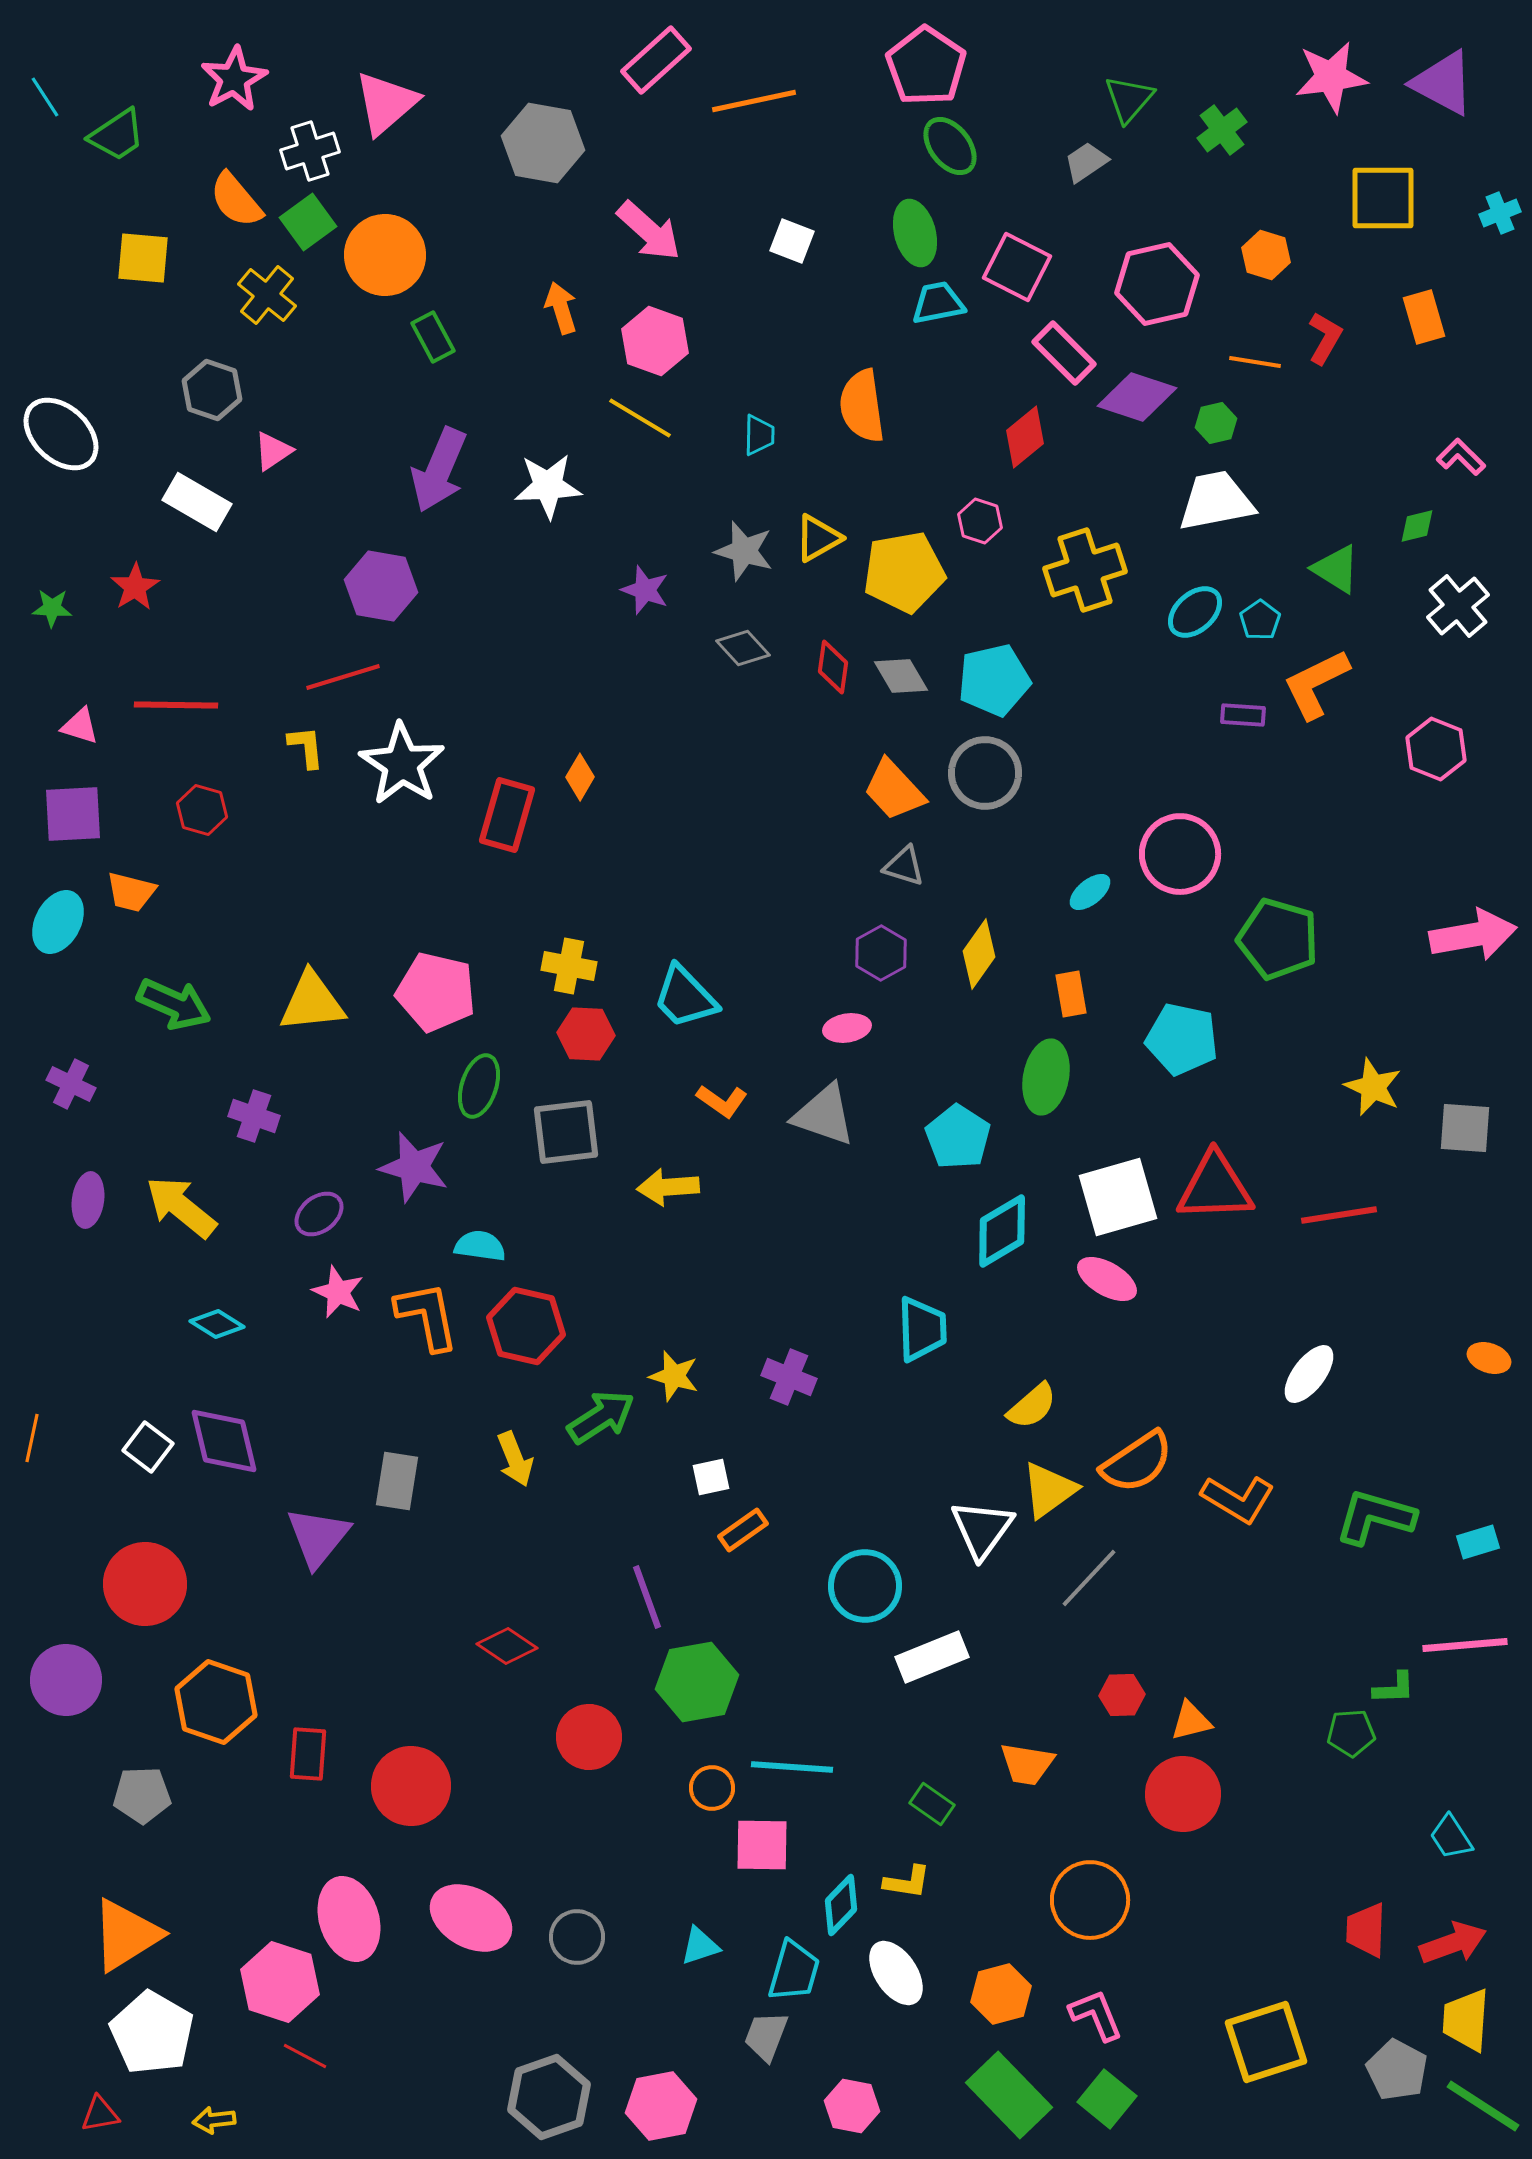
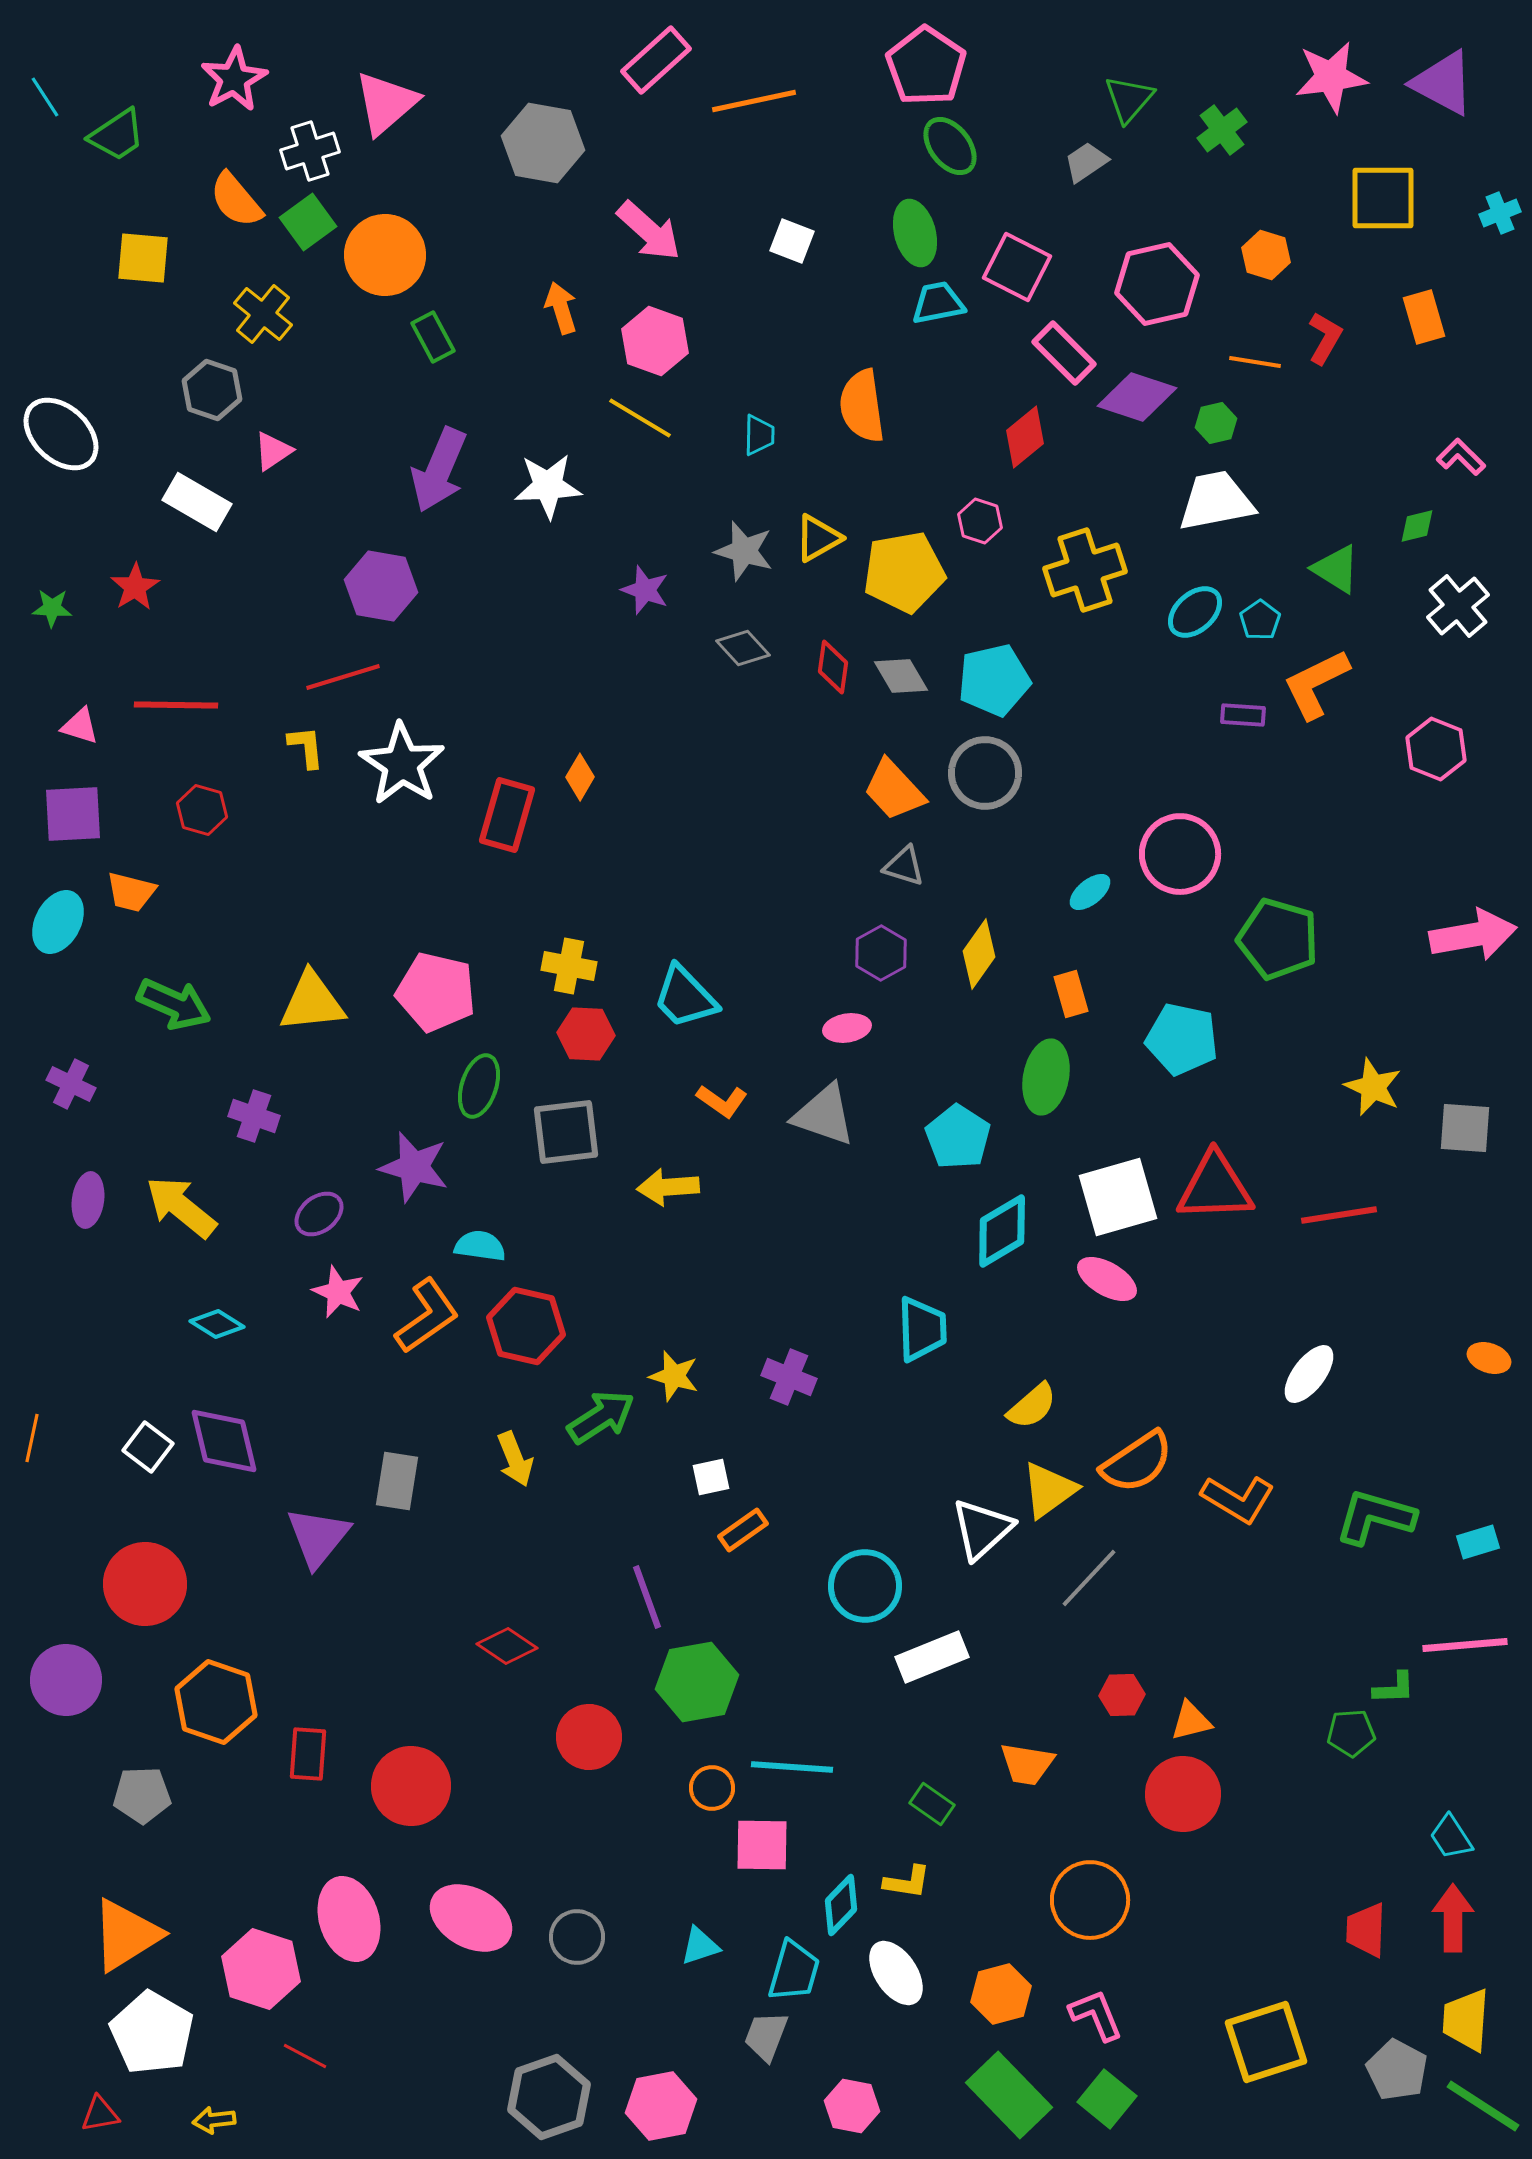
yellow cross at (267, 295): moved 4 px left, 19 px down
orange rectangle at (1071, 994): rotated 6 degrees counterclockwise
orange L-shape at (427, 1316): rotated 66 degrees clockwise
white triangle at (982, 1529): rotated 12 degrees clockwise
red arrow at (1453, 1943): moved 25 px up; rotated 70 degrees counterclockwise
pink hexagon at (280, 1982): moved 19 px left, 13 px up
